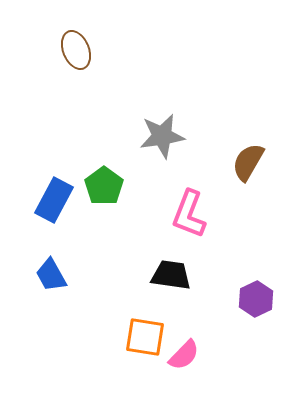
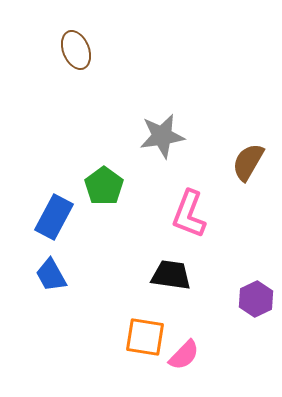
blue rectangle: moved 17 px down
